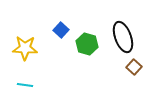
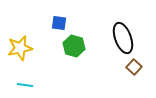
blue square: moved 2 px left, 7 px up; rotated 35 degrees counterclockwise
black ellipse: moved 1 px down
green hexagon: moved 13 px left, 2 px down
yellow star: moved 5 px left; rotated 15 degrees counterclockwise
